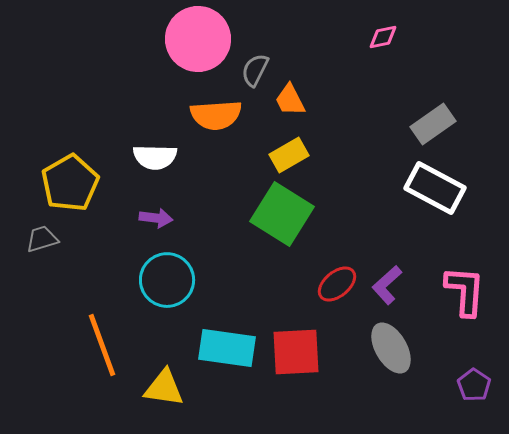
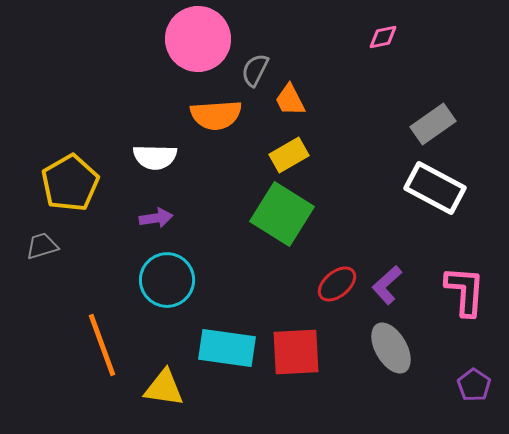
purple arrow: rotated 16 degrees counterclockwise
gray trapezoid: moved 7 px down
